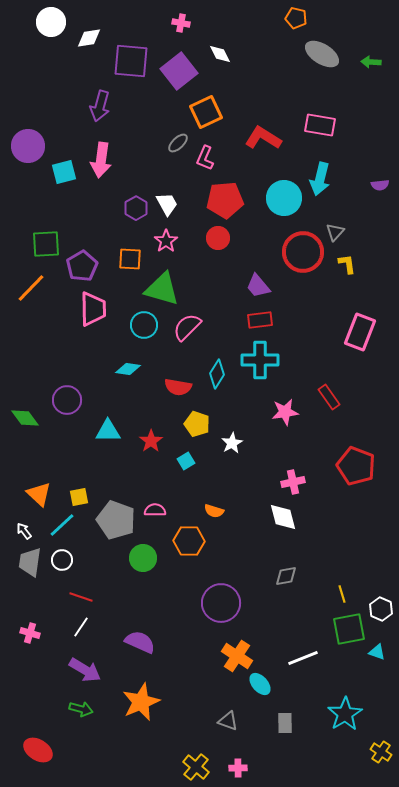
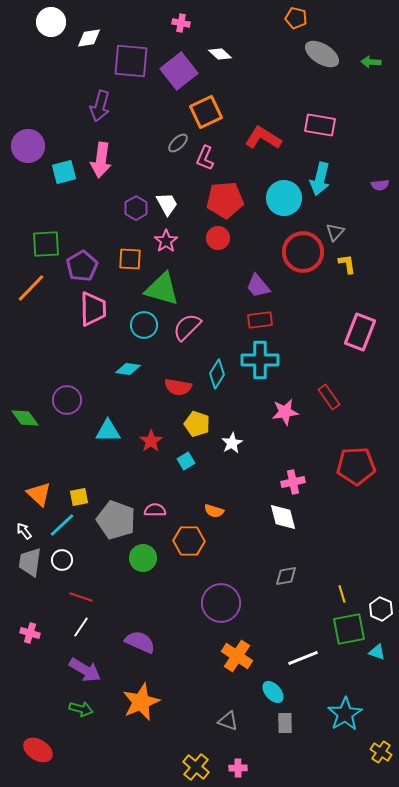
white diamond at (220, 54): rotated 20 degrees counterclockwise
red pentagon at (356, 466): rotated 24 degrees counterclockwise
cyan ellipse at (260, 684): moved 13 px right, 8 px down
